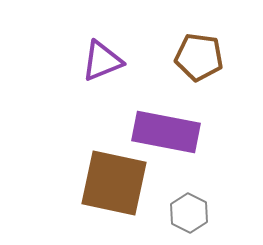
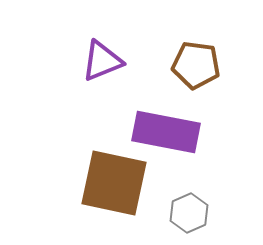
brown pentagon: moved 3 px left, 8 px down
gray hexagon: rotated 9 degrees clockwise
